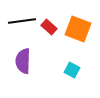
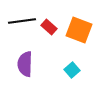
orange square: moved 1 px right, 1 px down
purple semicircle: moved 2 px right, 3 px down
cyan square: rotated 21 degrees clockwise
